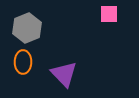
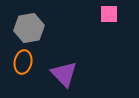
gray hexagon: moved 2 px right; rotated 12 degrees clockwise
orange ellipse: rotated 10 degrees clockwise
